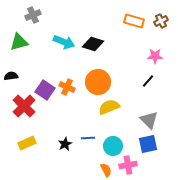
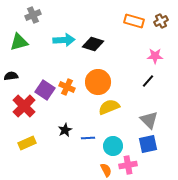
cyan arrow: moved 2 px up; rotated 25 degrees counterclockwise
black star: moved 14 px up
